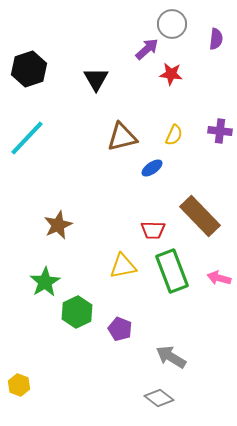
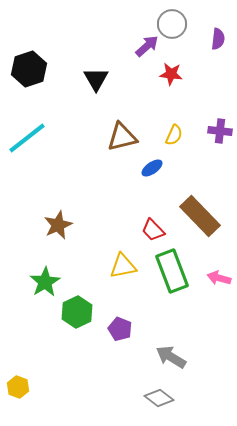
purple semicircle: moved 2 px right
purple arrow: moved 3 px up
cyan line: rotated 9 degrees clockwise
red trapezoid: rotated 45 degrees clockwise
yellow hexagon: moved 1 px left, 2 px down
